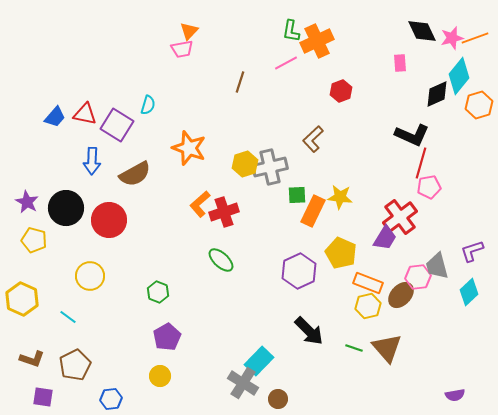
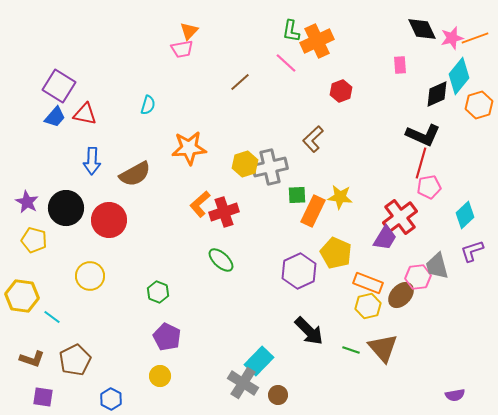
black diamond at (422, 31): moved 2 px up
pink line at (286, 63): rotated 70 degrees clockwise
pink rectangle at (400, 63): moved 2 px down
brown line at (240, 82): rotated 30 degrees clockwise
purple square at (117, 125): moved 58 px left, 39 px up
black L-shape at (412, 135): moved 11 px right
orange star at (189, 148): rotated 24 degrees counterclockwise
yellow pentagon at (341, 253): moved 5 px left
cyan diamond at (469, 292): moved 4 px left, 77 px up
yellow hexagon at (22, 299): moved 3 px up; rotated 16 degrees counterclockwise
cyan line at (68, 317): moved 16 px left
purple pentagon at (167, 337): rotated 16 degrees counterclockwise
green line at (354, 348): moved 3 px left, 2 px down
brown triangle at (387, 348): moved 4 px left
brown pentagon at (75, 365): moved 5 px up
blue hexagon at (111, 399): rotated 25 degrees counterclockwise
brown circle at (278, 399): moved 4 px up
